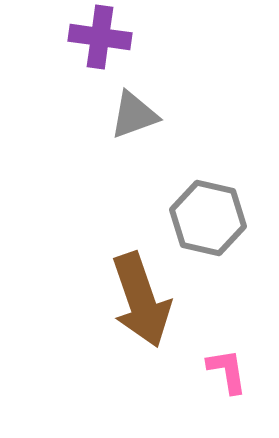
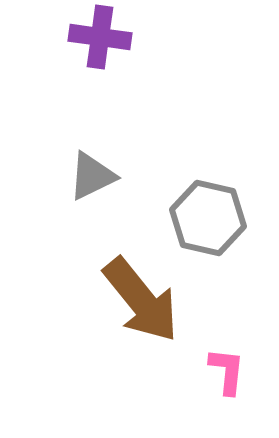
gray triangle: moved 42 px left, 61 px down; rotated 6 degrees counterclockwise
brown arrow: rotated 20 degrees counterclockwise
pink L-shape: rotated 15 degrees clockwise
